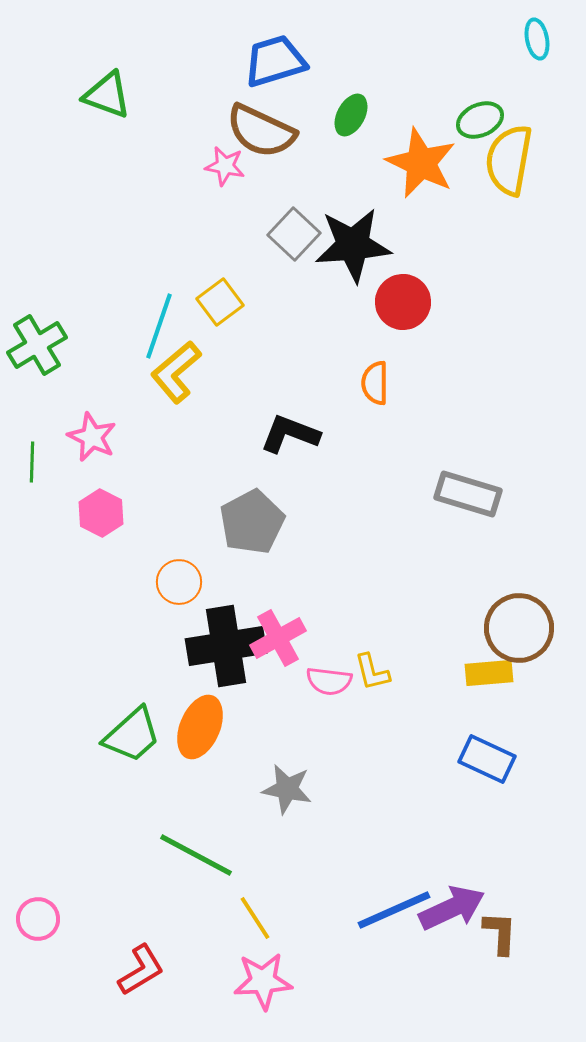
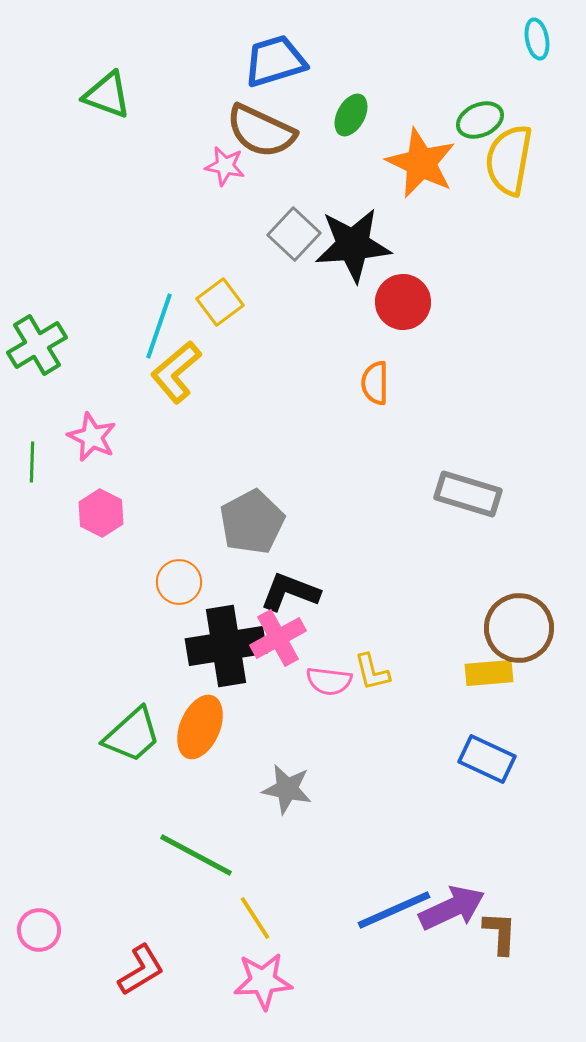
black L-shape at (290, 434): moved 158 px down
pink circle at (38, 919): moved 1 px right, 11 px down
